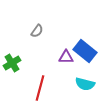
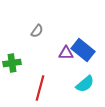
blue rectangle: moved 2 px left, 1 px up
purple triangle: moved 4 px up
green cross: rotated 24 degrees clockwise
cyan semicircle: rotated 54 degrees counterclockwise
